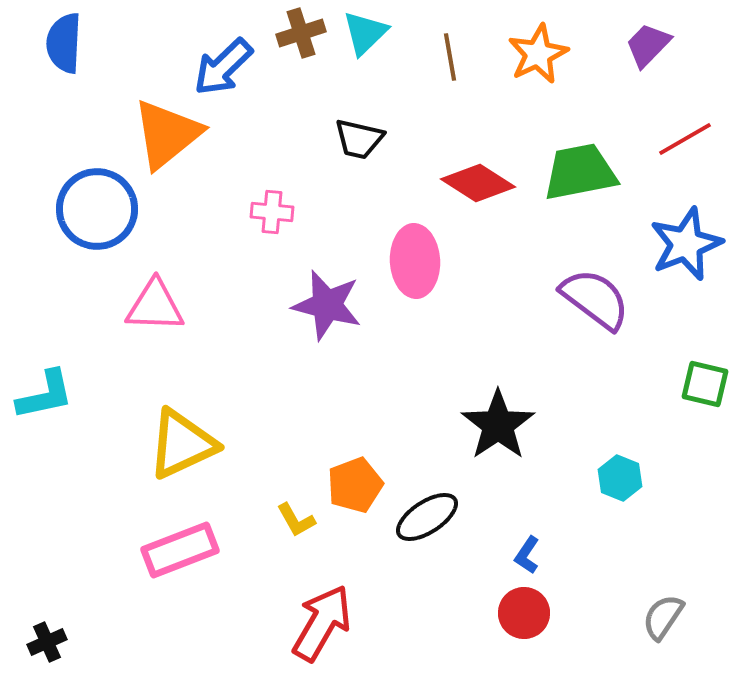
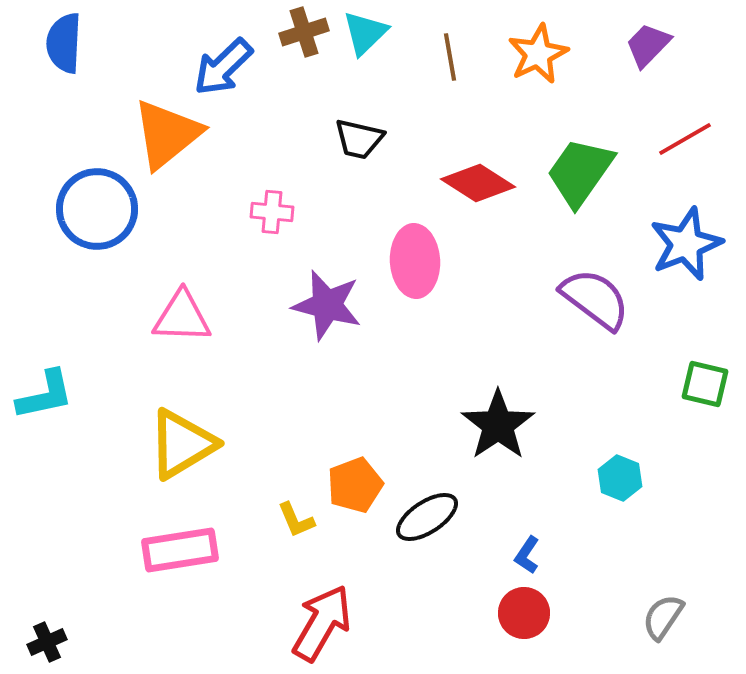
brown cross: moved 3 px right, 1 px up
green trapezoid: rotated 44 degrees counterclockwise
pink triangle: moved 27 px right, 11 px down
yellow triangle: rotated 6 degrees counterclockwise
yellow L-shape: rotated 6 degrees clockwise
pink rectangle: rotated 12 degrees clockwise
